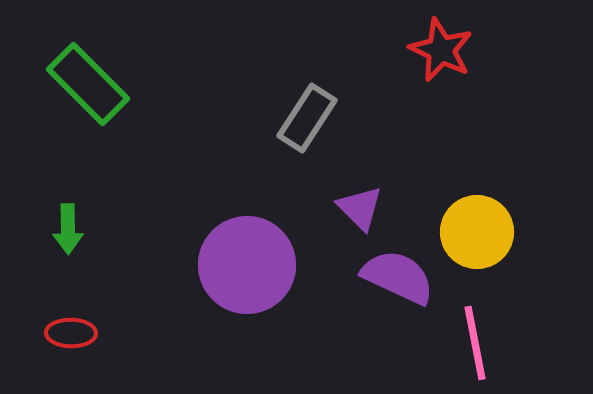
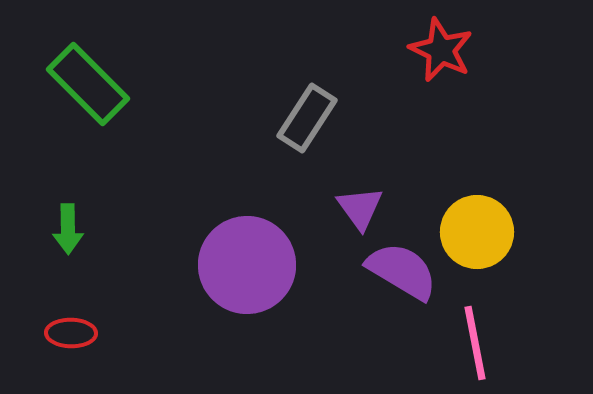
purple triangle: rotated 9 degrees clockwise
purple semicircle: moved 4 px right, 6 px up; rotated 6 degrees clockwise
